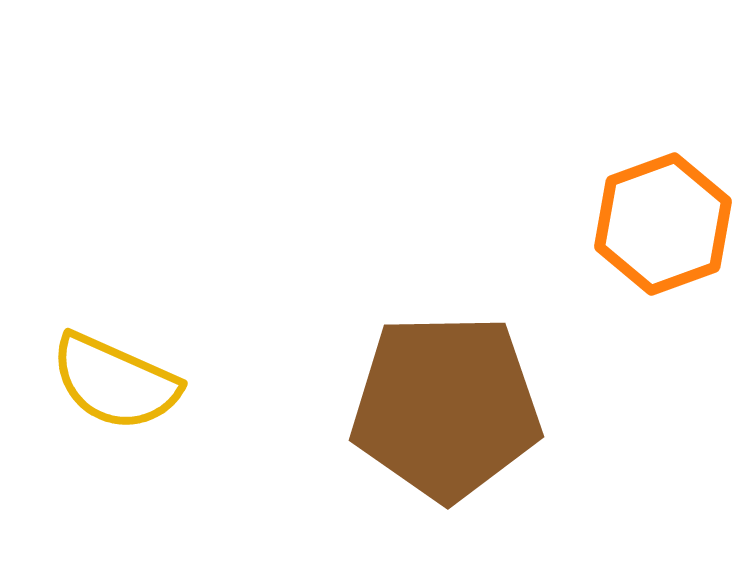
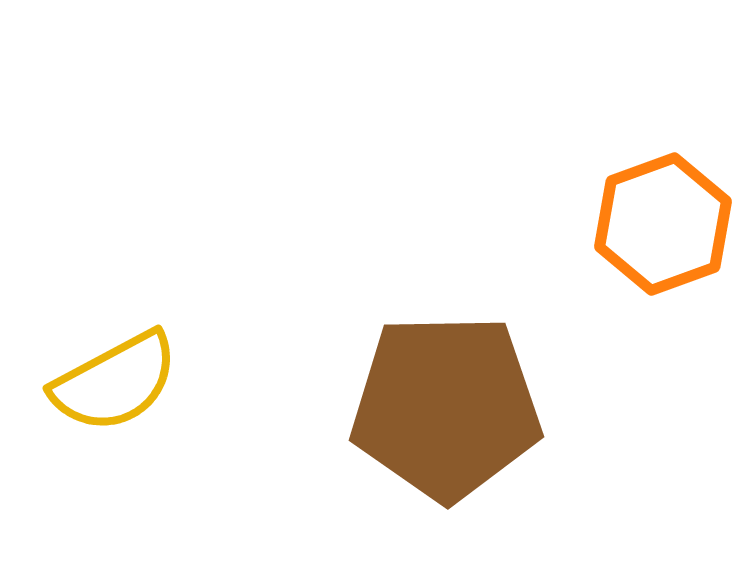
yellow semicircle: rotated 52 degrees counterclockwise
